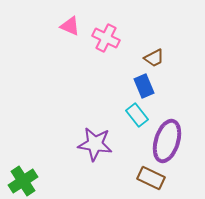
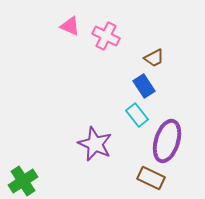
pink cross: moved 2 px up
blue rectangle: rotated 10 degrees counterclockwise
purple star: rotated 16 degrees clockwise
